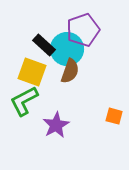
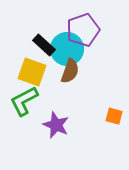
purple star: rotated 20 degrees counterclockwise
